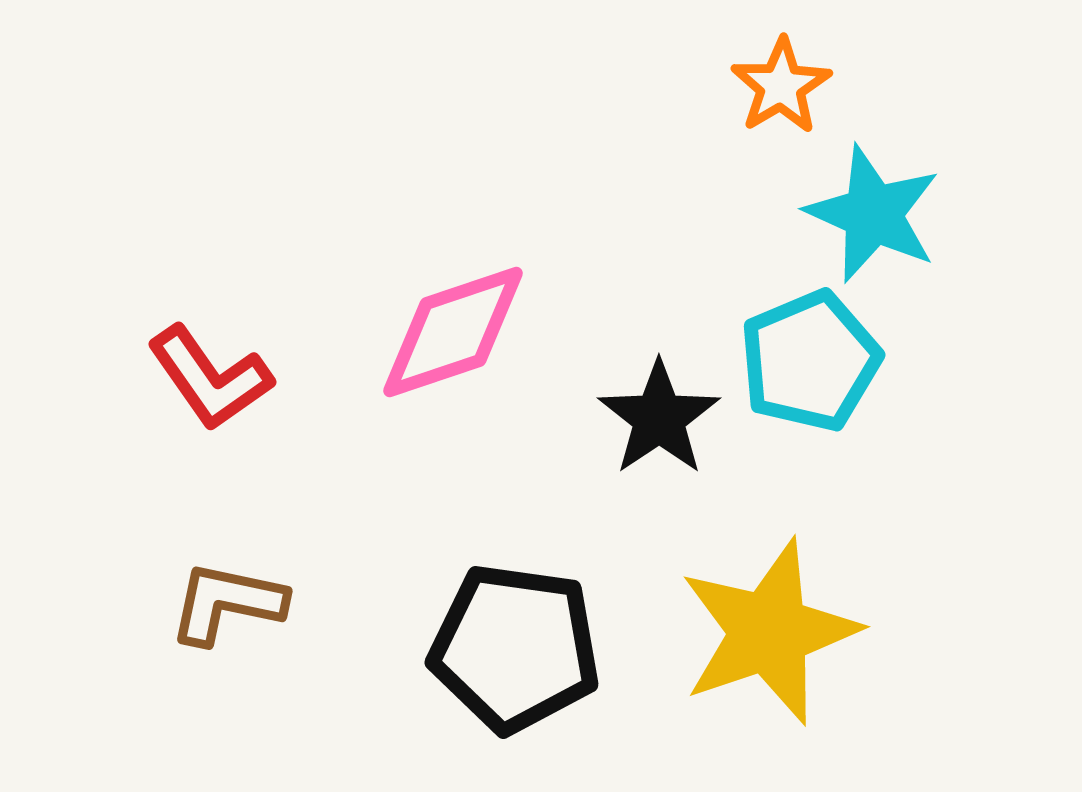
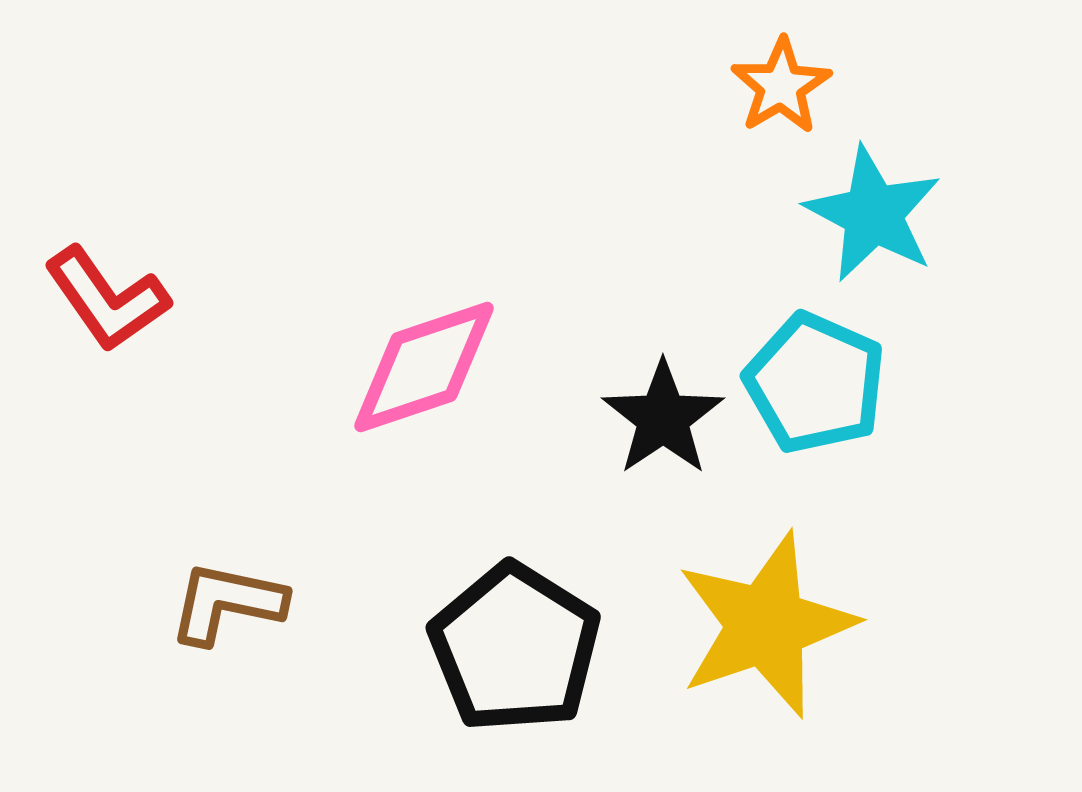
cyan star: rotated 4 degrees clockwise
pink diamond: moved 29 px left, 35 px down
cyan pentagon: moved 5 px right, 22 px down; rotated 25 degrees counterclockwise
red L-shape: moved 103 px left, 79 px up
black star: moved 4 px right
yellow star: moved 3 px left, 7 px up
black pentagon: rotated 24 degrees clockwise
